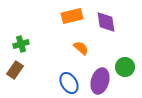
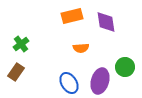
green cross: rotated 21 degrees counterclockwise
orange semicircle: rotated 133 degrees clockwise
brown rectangle: moved 1 px right, 2 px down
